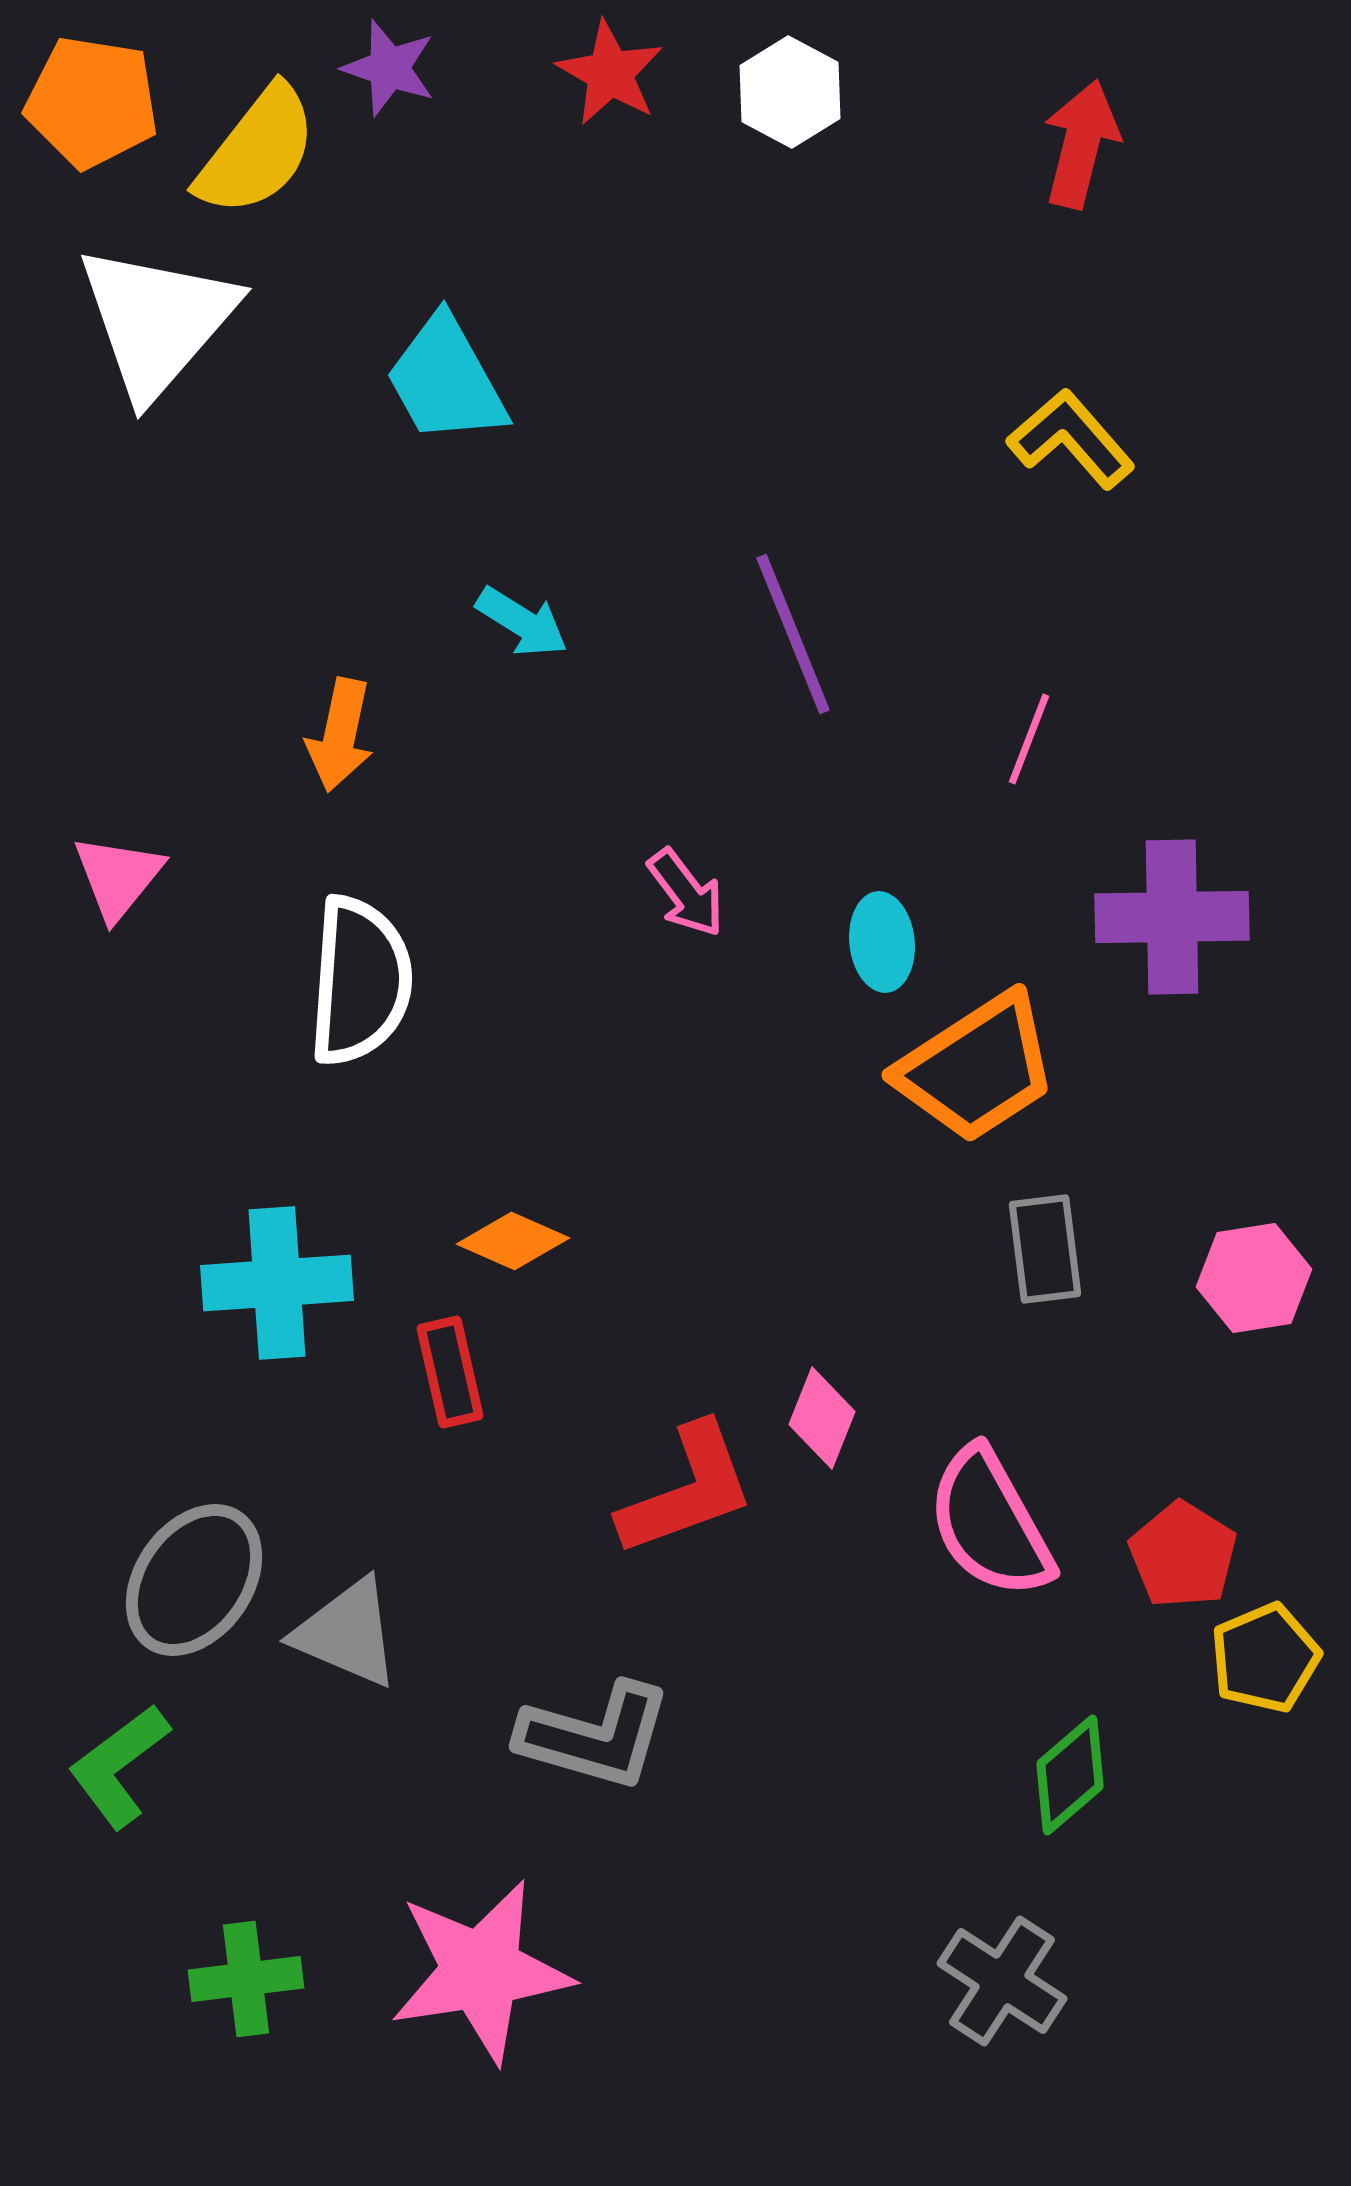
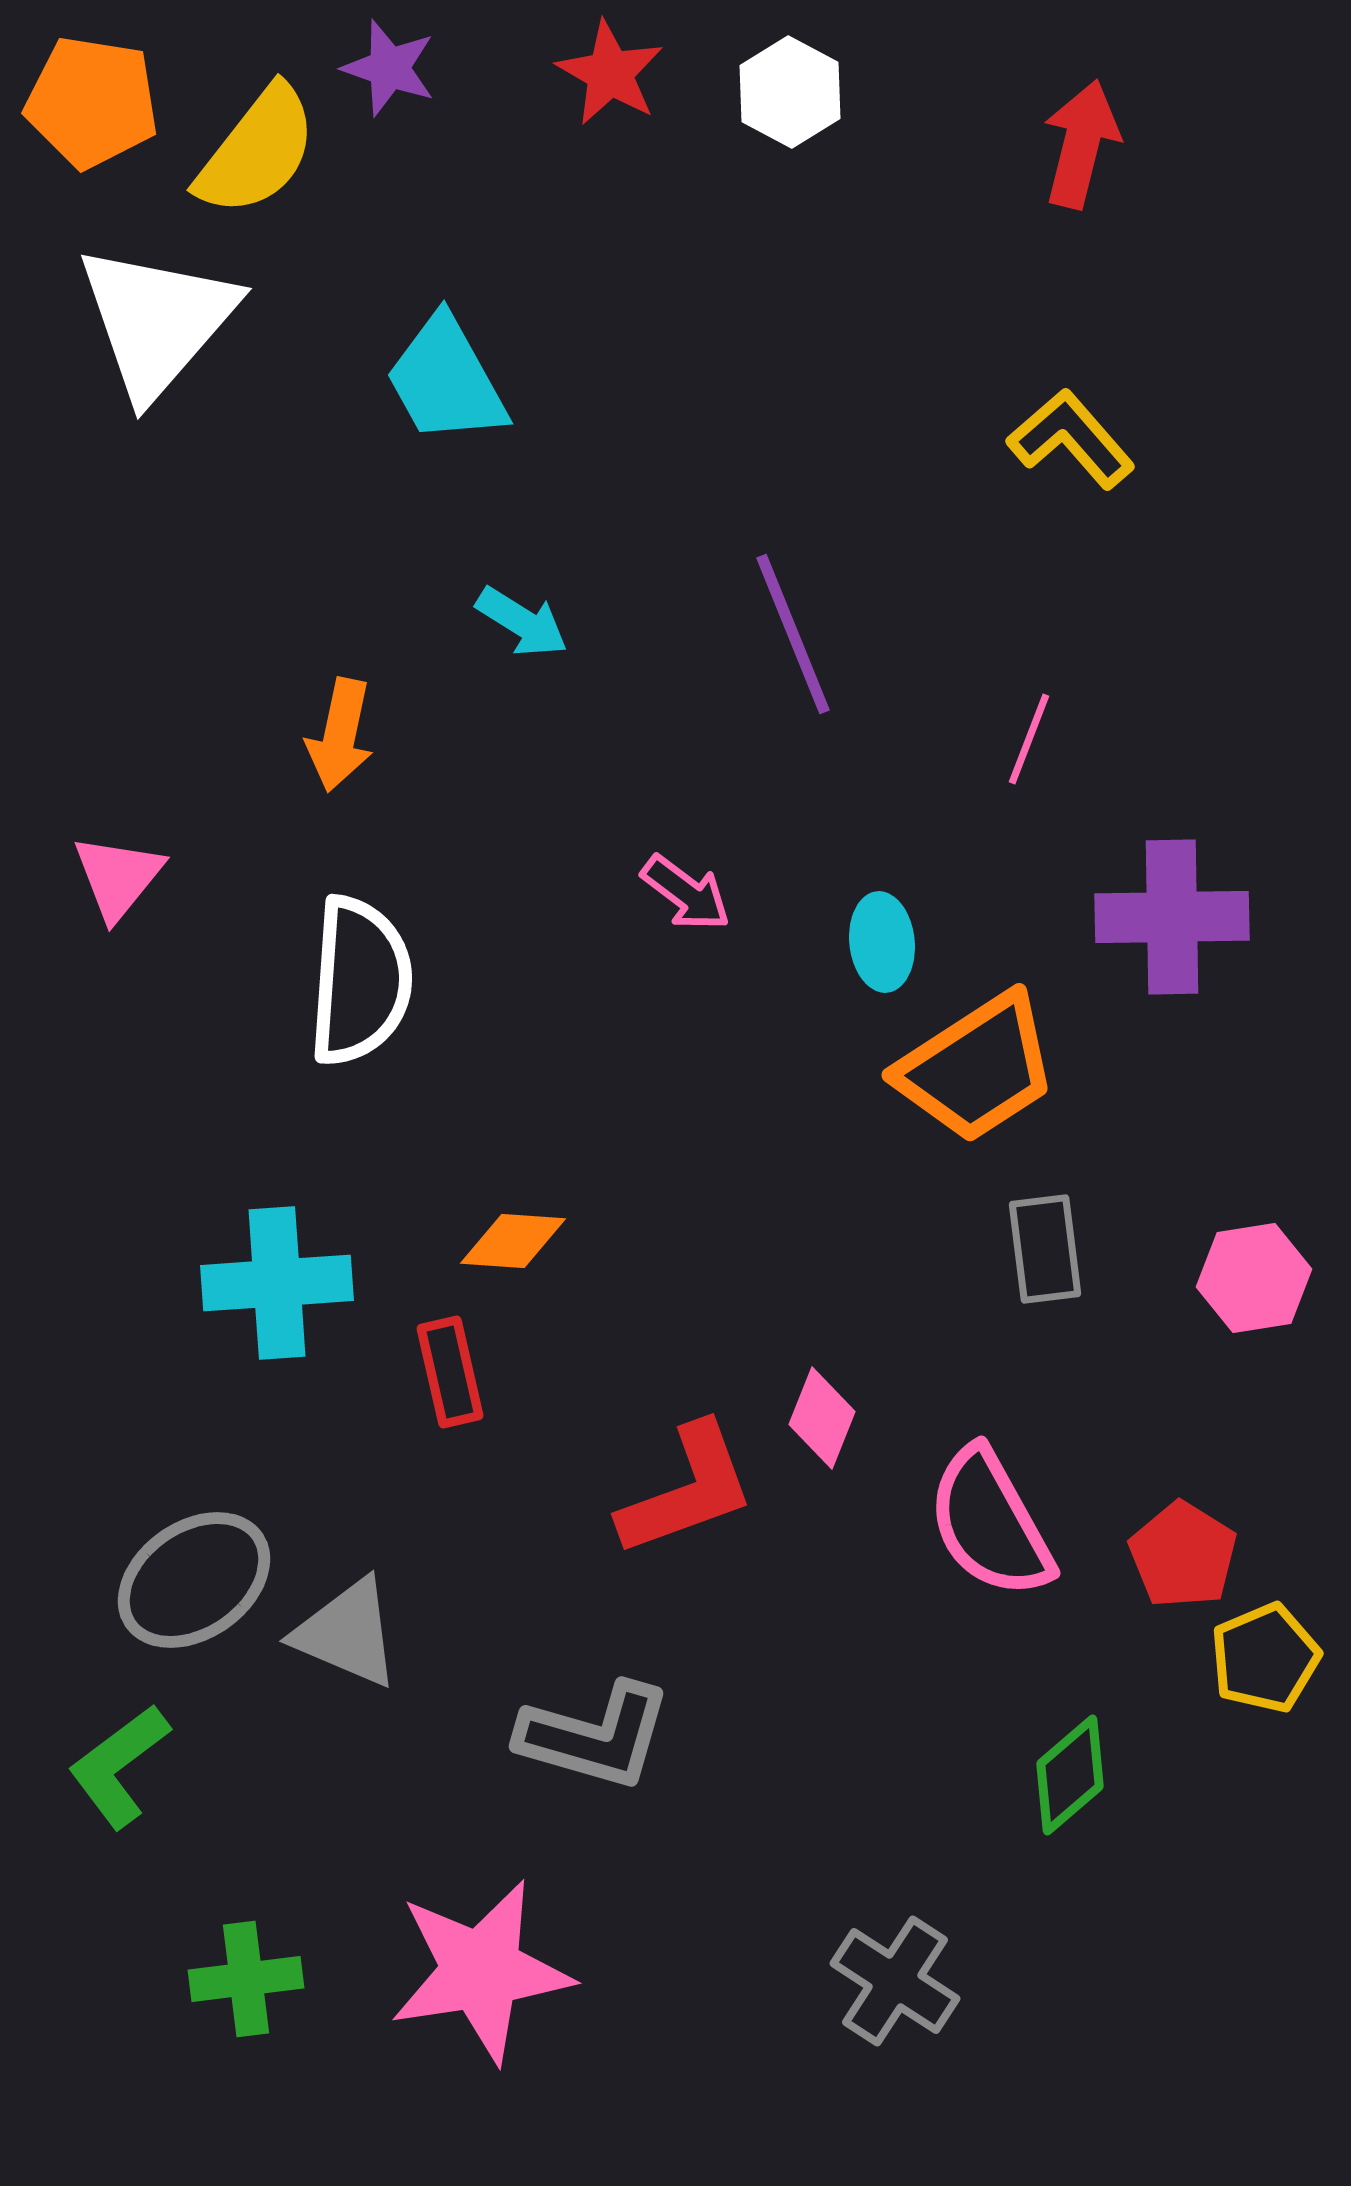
pink arrow: rotated 16 degrees counterclockwise
orange diamond: rotated 20 degrees counterclockwise
gray ellipse: rotated 20 degrees clockwise
gray cross: moved 107 px left
